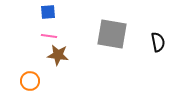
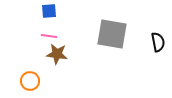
blue square: moved 1 px right, 1 px up
brown star: moved 1 px left, 1 px up
